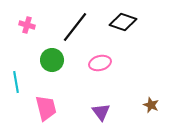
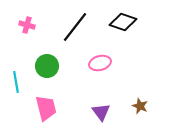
green circle: moved 5 px left, 6 px down
brown star: moved 11 px left, 1 px down
